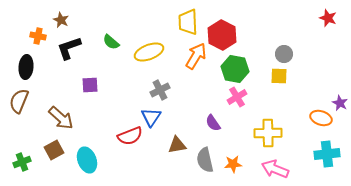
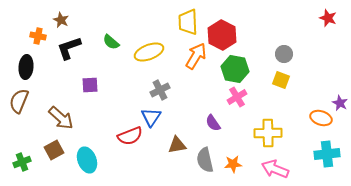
yellow square: moved 2 px right, 4 px down; rotated 18 degrees clockwise
